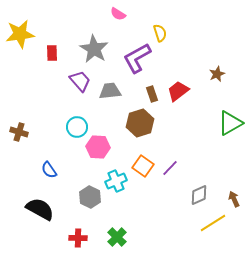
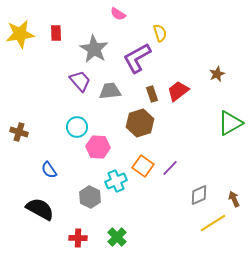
red rectangle: moved 4 px right, 20 px up
